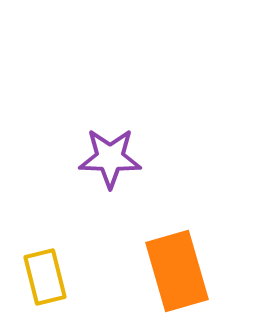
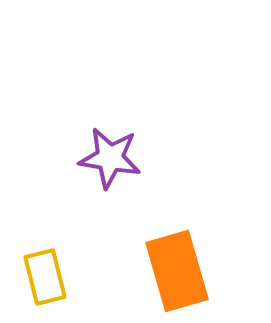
purple star: rotated 8 degrees clockwise
